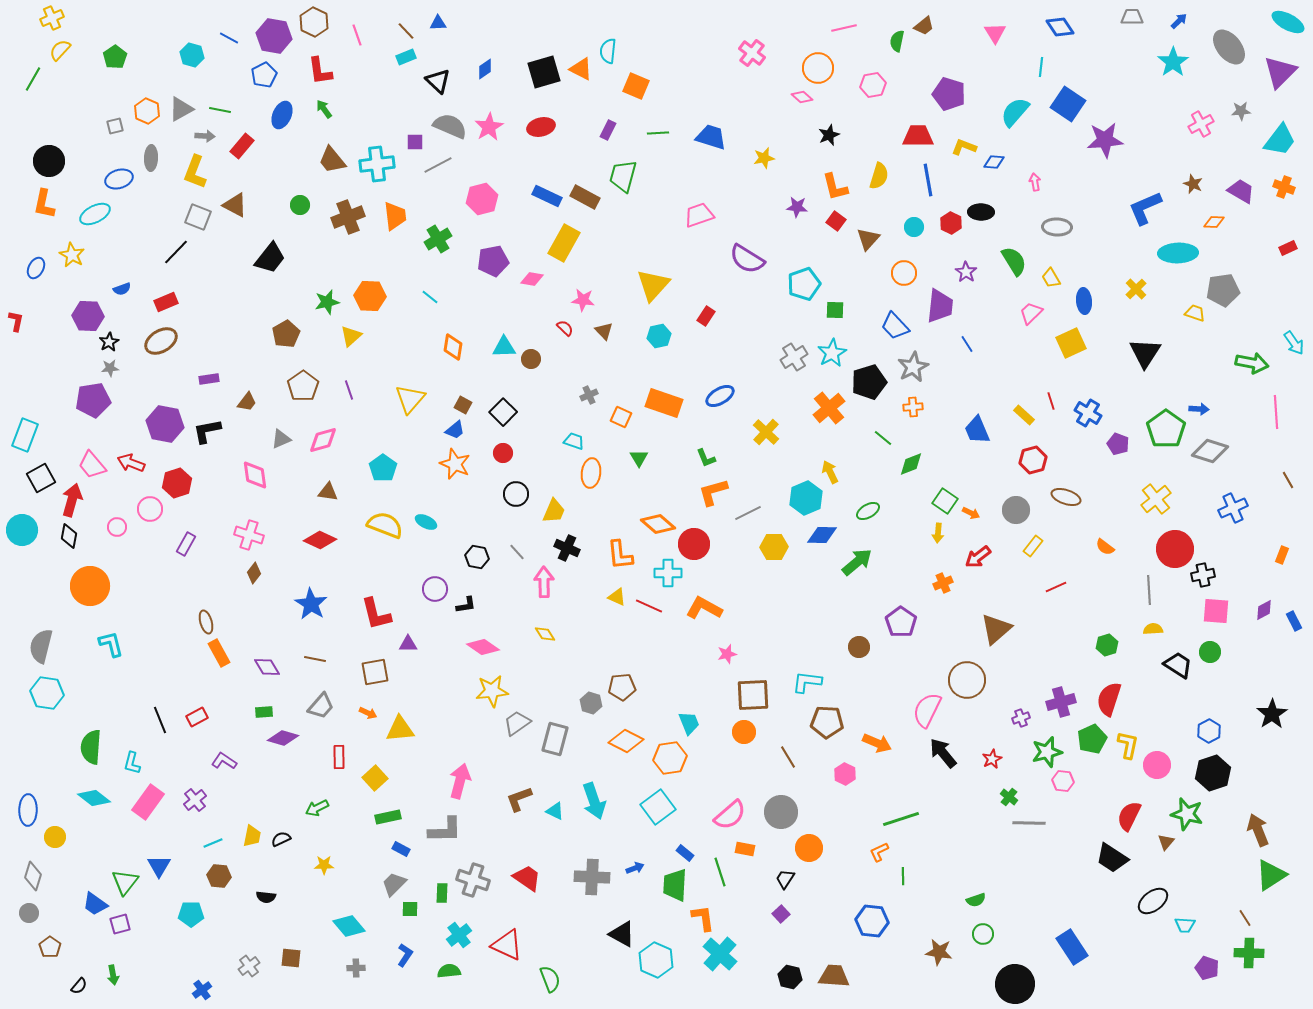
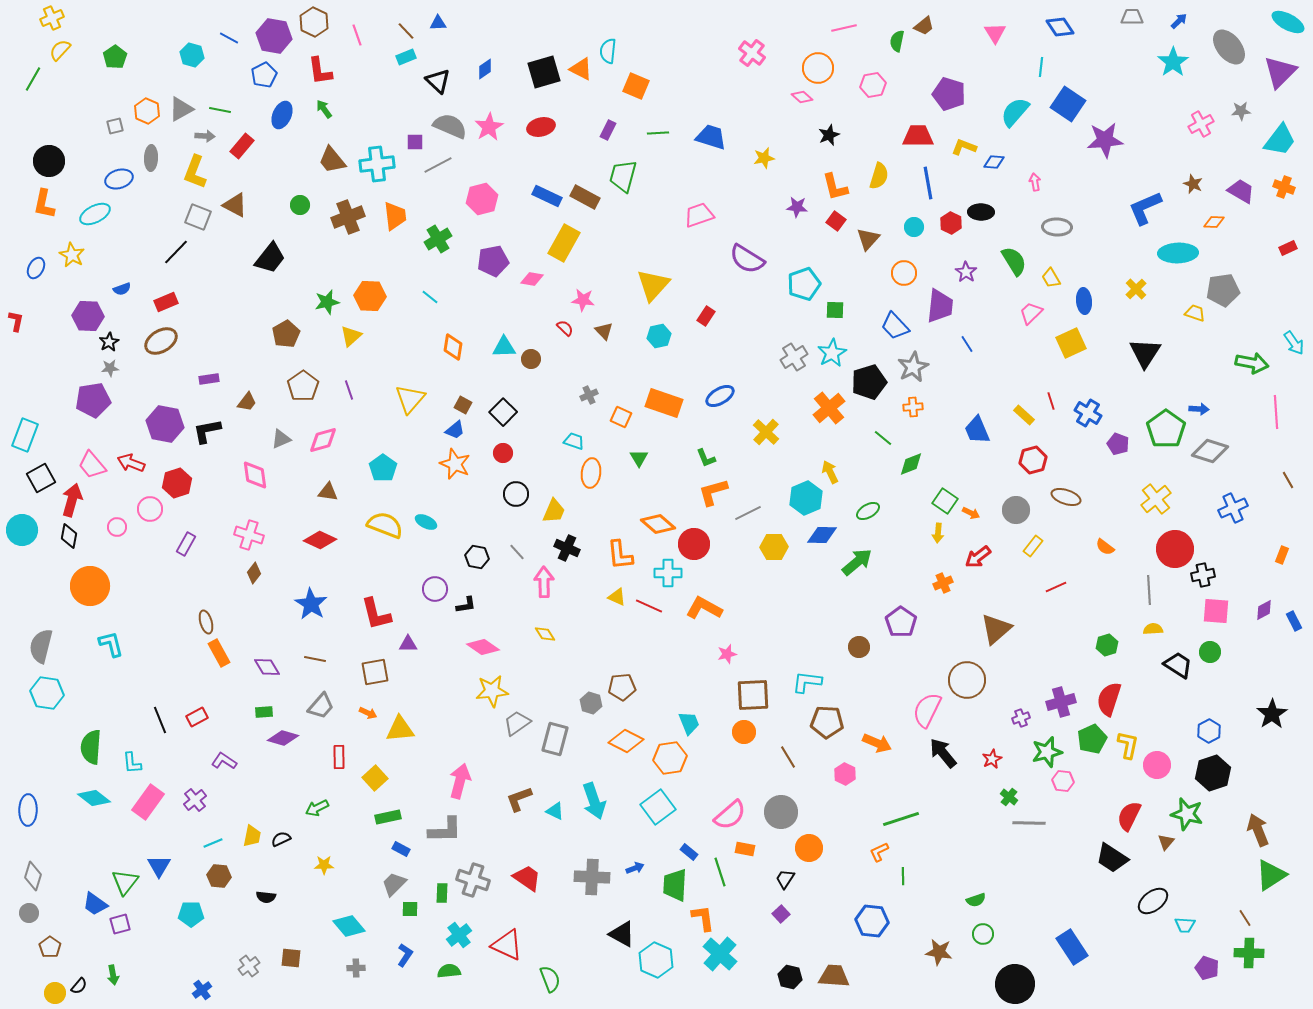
blue line at (928, 180): moved 3 px down
cyan L-shape at (132, 763): rotated 20 degrees counterclockwise
yellow circle at (55, 837): moved 156 px down
blue rectangle at (685, 853): moved 4 px right, 1 px up
